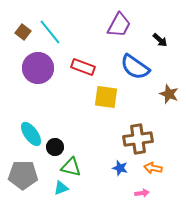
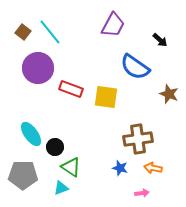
purple trapezoid: moved 6 px left
red rectangle: moved 12 px left, 22 px down
green triangle: rotated 20 degrees clockwise
